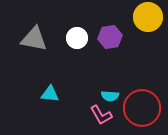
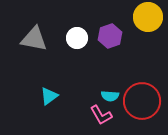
purple hexagon: moved 1 px up; rotated 10 degrees counterclockwise
cyan triangle: moved 1 px left, 2 px down; rotated 42 degrees counterclockwise
red circle: moved 7 px up
